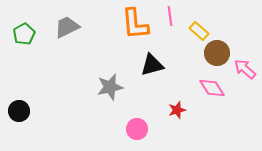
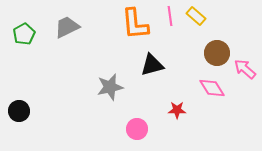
yellow rectangle: moved 3 px left, 15 px up
red star: rotated 18 degrees clockwise
